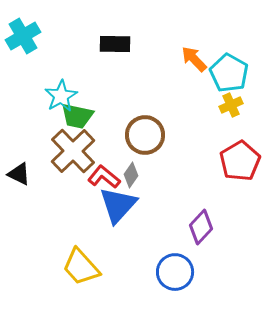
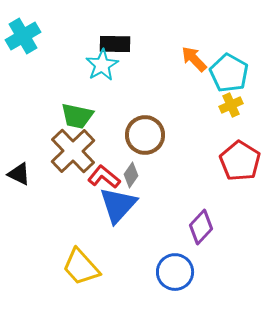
cyan star: moved 41 px right, 31 px up
red pentagon: rotated 9 degrees counterclockwise
